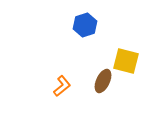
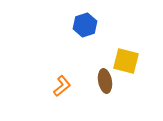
brown ellipse: moved 2 px right; rotated 35 degrees counterclockwise
